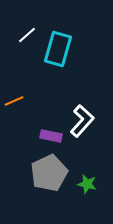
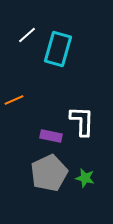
orange line: moved 1 px up
white L-shape: rotated 40 degrees counterclockwise
green star: moved 2 px left, 6 px up
